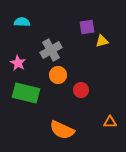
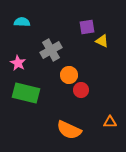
yellow triangle: rotated 40 degrees clockwise
orange circle: moved 11 px right
orange semicircle: moved 7 px right
